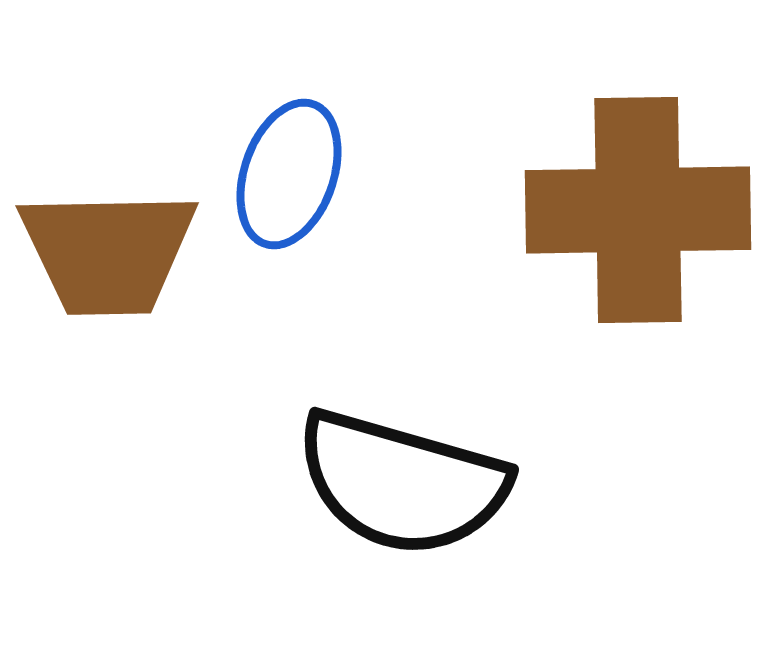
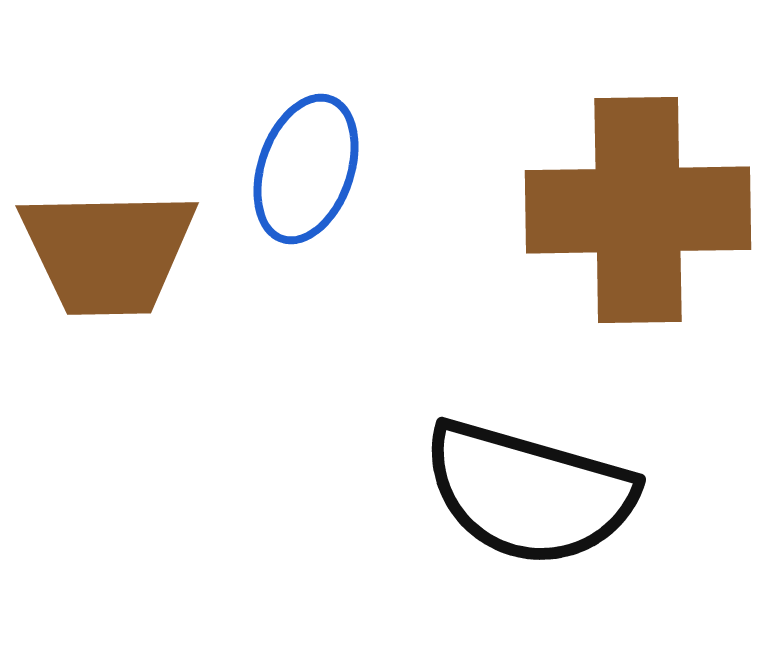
blue ellipse: moved 17 px right, 5 px up
black semicircle: moved 127 px right, 10 px down
